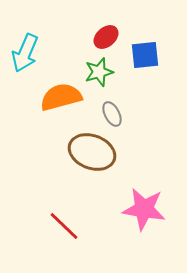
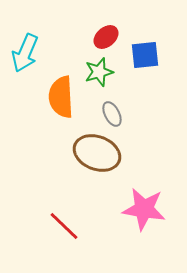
orange semicircle: rotated 78 degrees counterclockwise
brown ellipse: moved 5 px right, 1 px down
